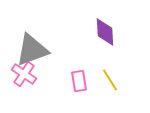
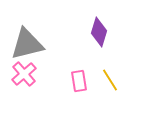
purple diamond: moved 6 px left; rotated 20 degrees clockwise
gray triangle: moved 5 px left, 6 px up; rotated 6 degrees clockwise
pink cross: rotated 15 degrees clockwise
